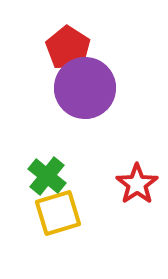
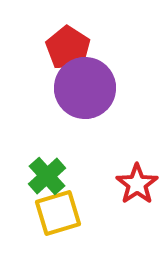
green cross: rotated 9 degrees clockwise
